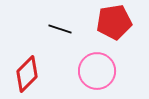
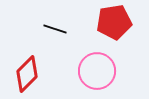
black line: moved 5 px left
